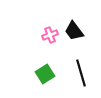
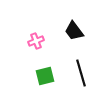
pink cross: moved 14 px left, 6 px down
green square: moved 2 px down; rotated 18 degrees clockwise
